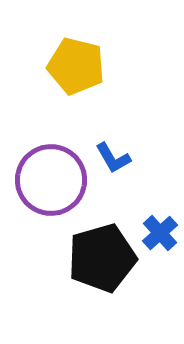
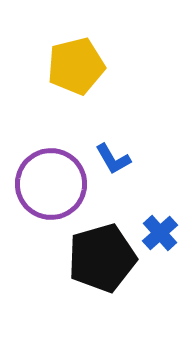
yellow pentagon: rotated 28 degrees counterclockwise
blue L-shape: moved 1 px down
purple circle: moved 4 px down
